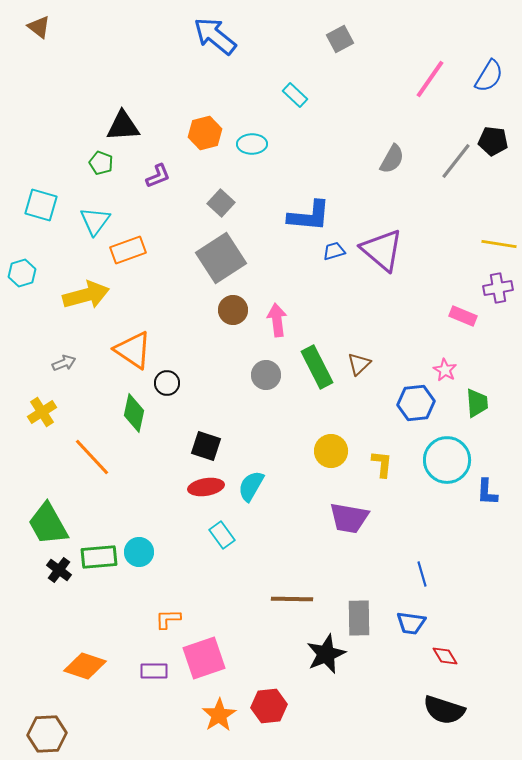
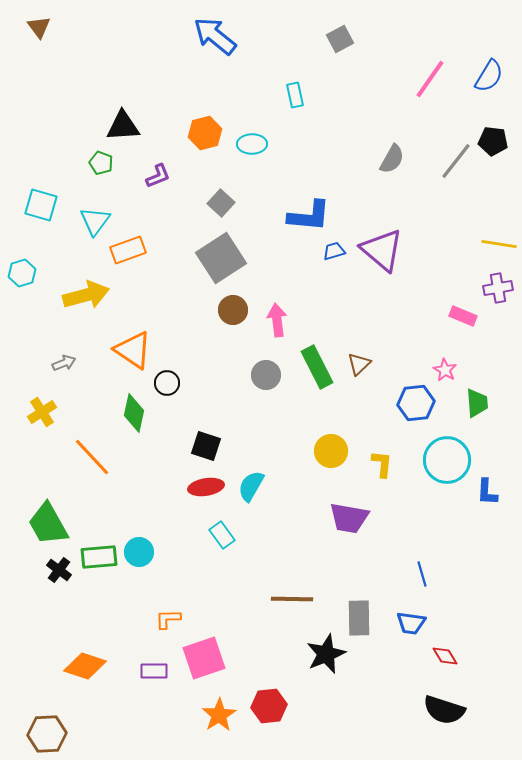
brown triangle at (39, 27): rotated 15 degrees clockwise
cyan rectangle at (295, 95): rotated 35 degrees clockwise
